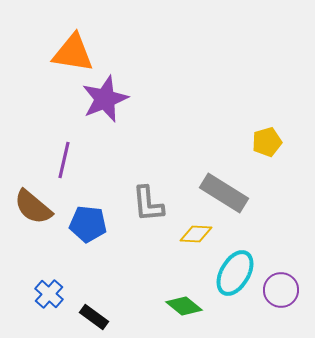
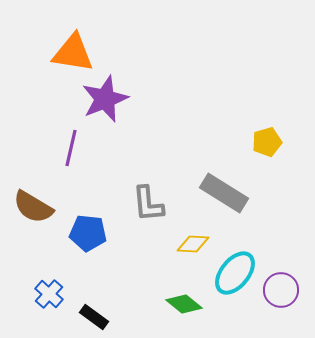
purple line: moved 7 px right, 12 px up
brown semicircle: rotated 9 degrees counterclockwise
blue pentagon: moved 9 px down
yellow diamond: moved 3 px left, 10 px down
cyan ellipse: rotated 9 degrees clockwise
green diamond: moved 2 px up
